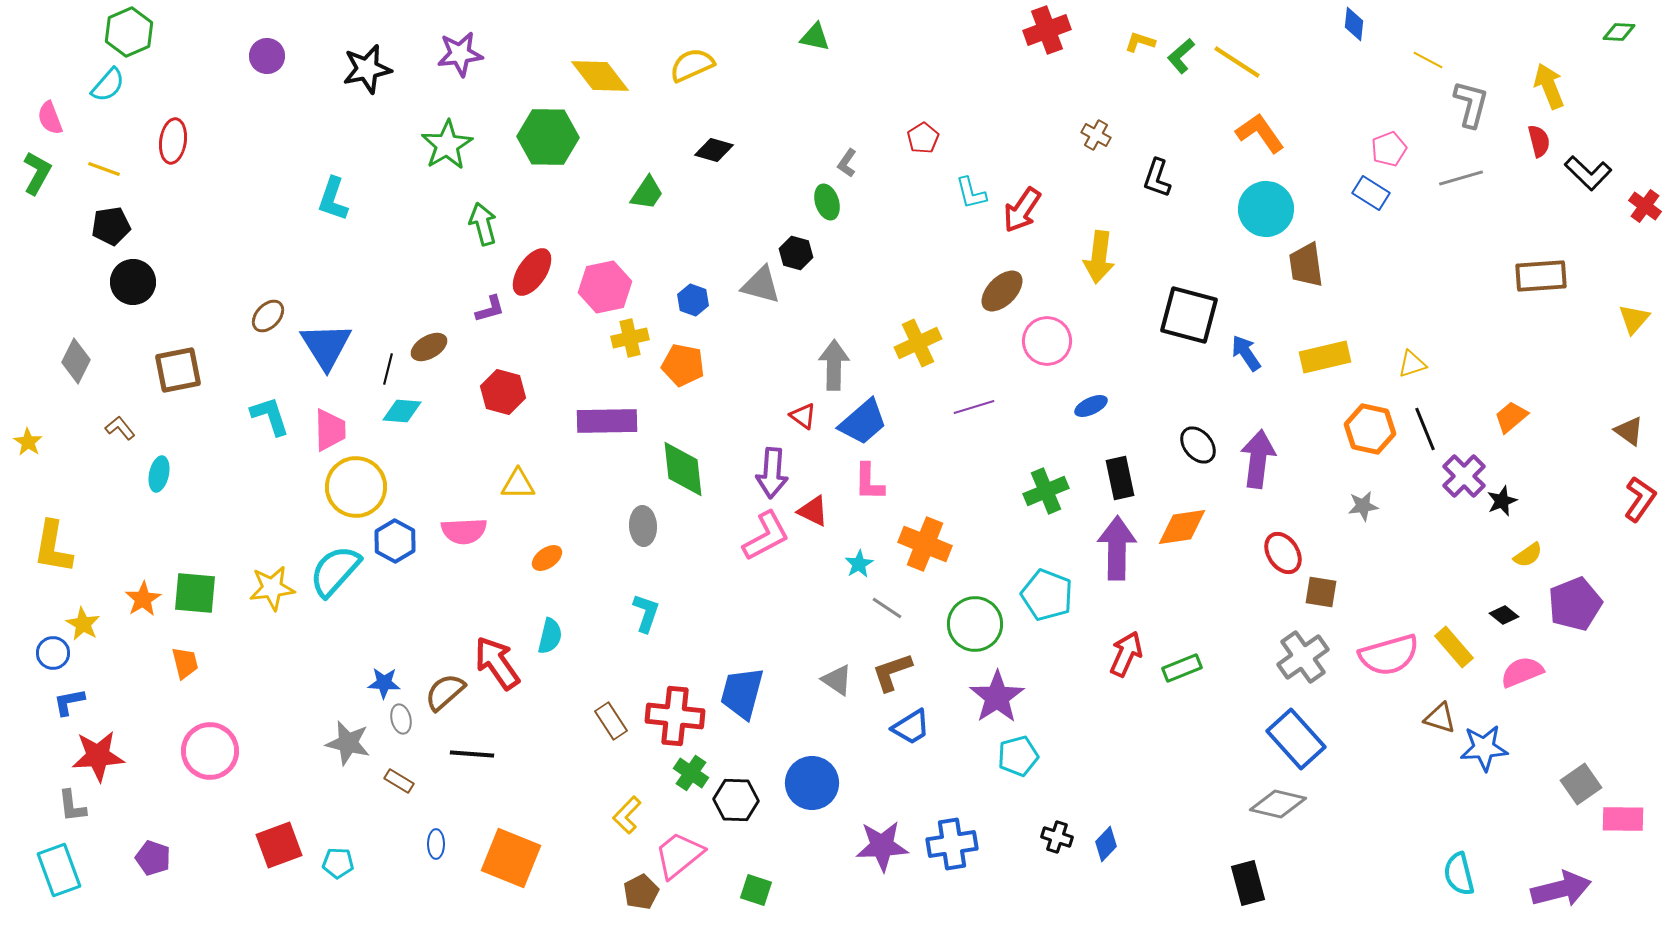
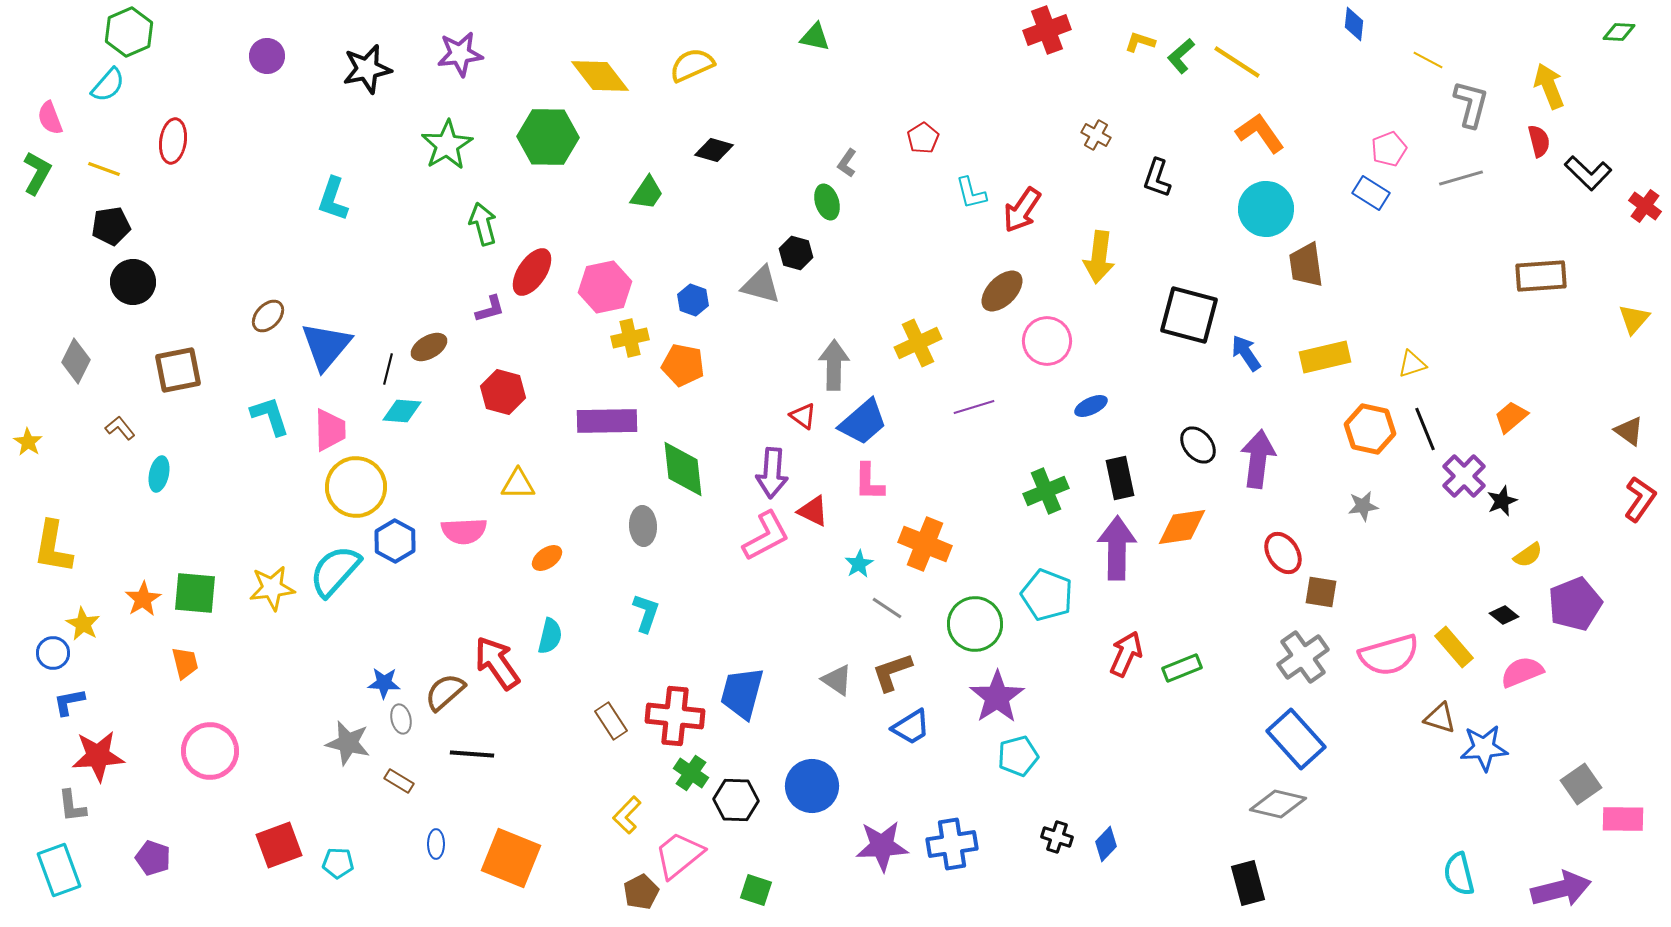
blue triangle at (326, 346): rotated 12 degrees clockwise
blue circle at (812, 783): moved 3 px down
